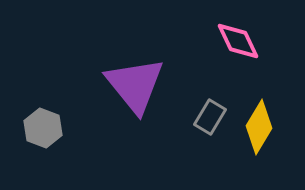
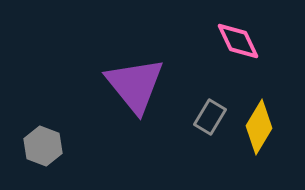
gray hexagon: moved 18 px down
